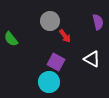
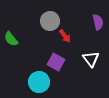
white triangle: moved 1 px left; rotated 24 degrees clockwise
cyan circle: moved 10 px left
